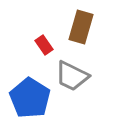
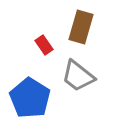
gray trapezoid: moved 6 px right; rotated 12 degrees clockwise
